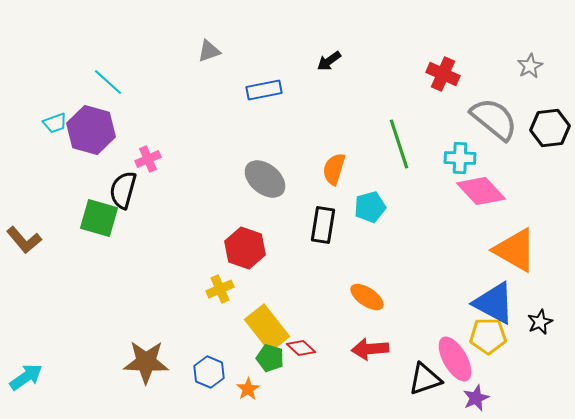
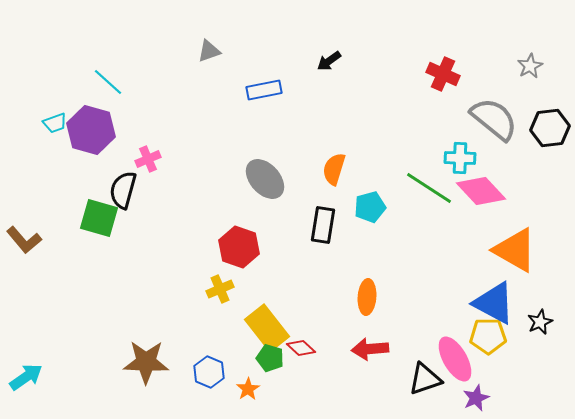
green line: moved 30 px right, 44 px down; rotated 39 degrees counterclockwise
gray ellipse: rotated 9 degrees clockwise
red hexagon: moved 6 px left, 1 px up
orange ellipse: rotated 60 degrees clockwise
